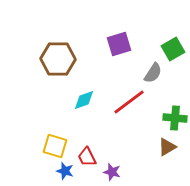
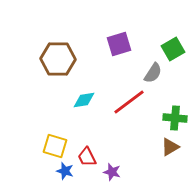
cyan diamond: rotated 10 degrees clockwise
brown triangle: moved 3 px right
